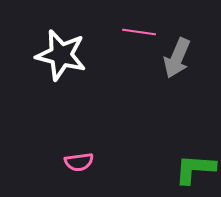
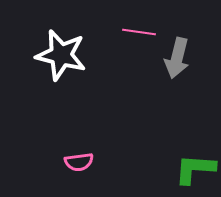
gray arrow: rotated 9 degrees counterclockwise
